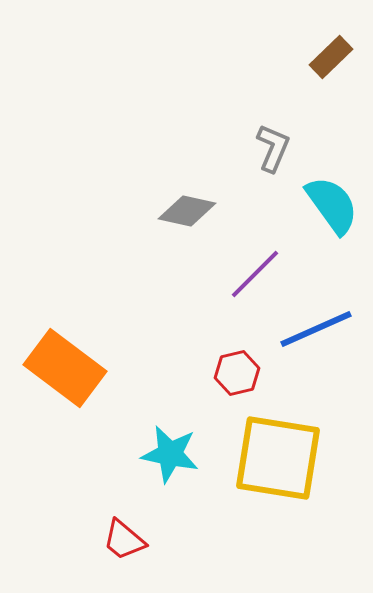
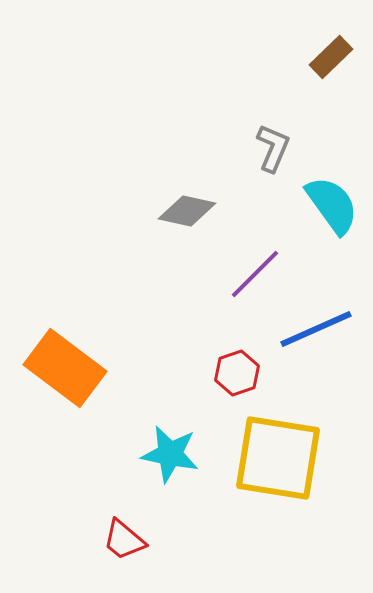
red hexagon: rotated 6 degrees counterclockwise
